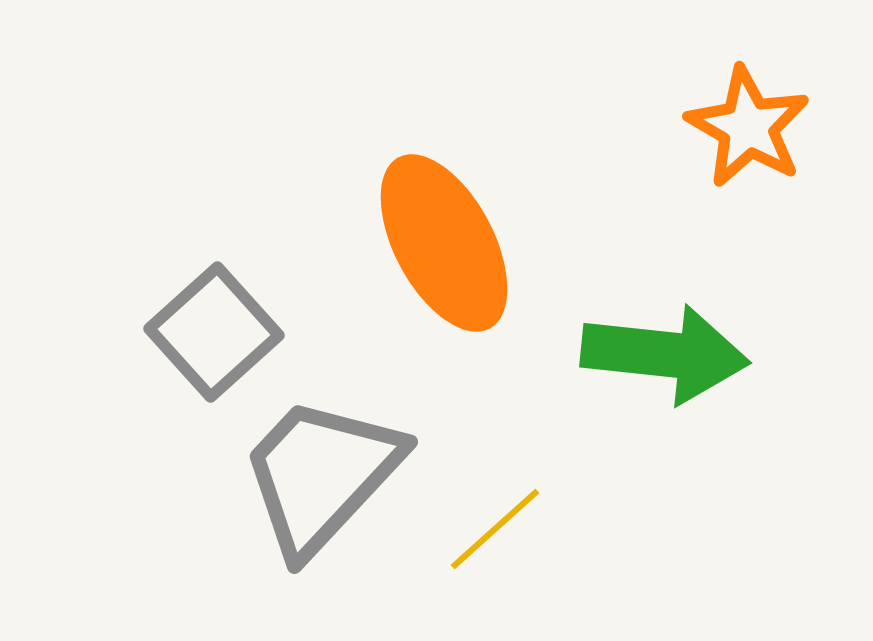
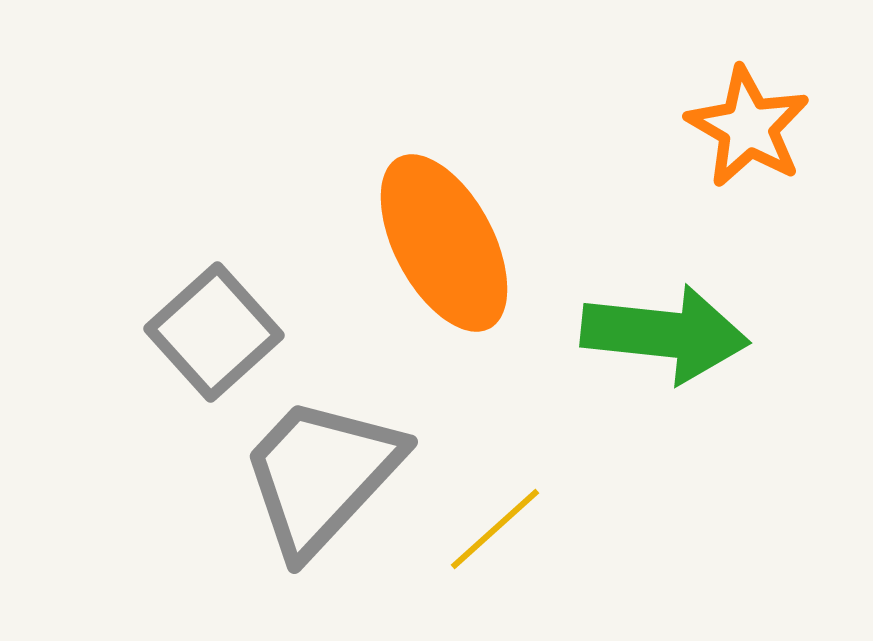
green arrow: moved 20 px up
